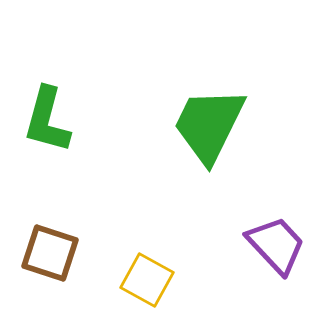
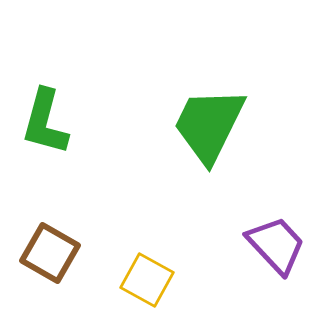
green L-shape: moved 2 px left, 2 px down
brown square: rotated 12 degrees clockwise
